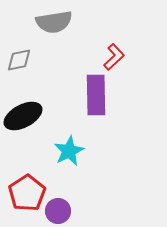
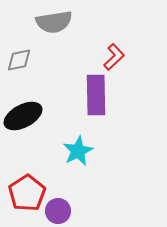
cyan star: moved 9 px right
